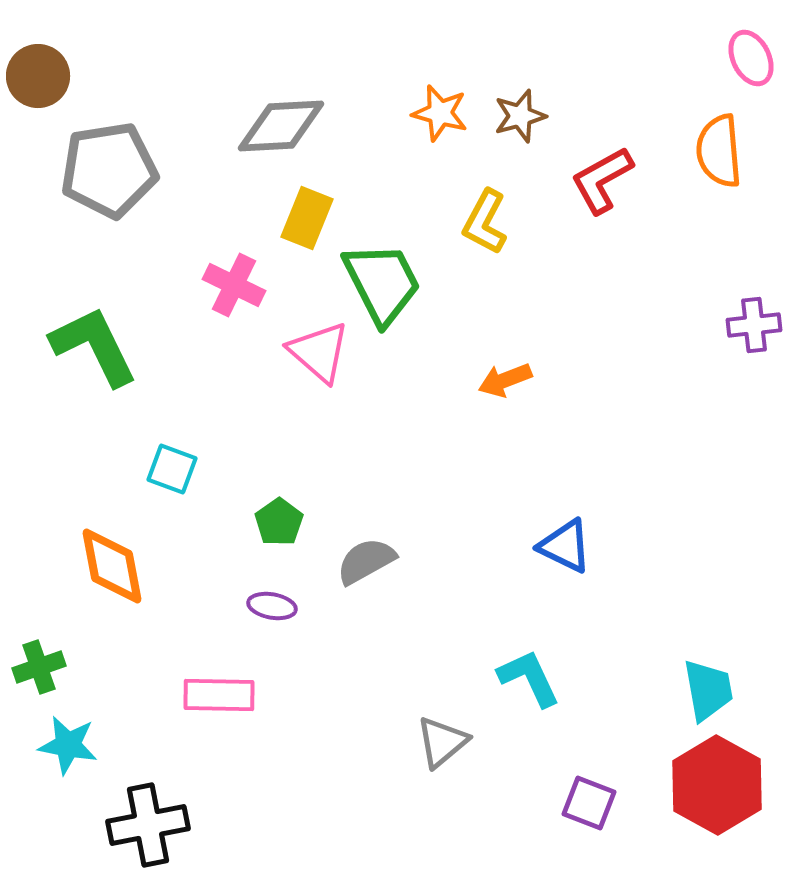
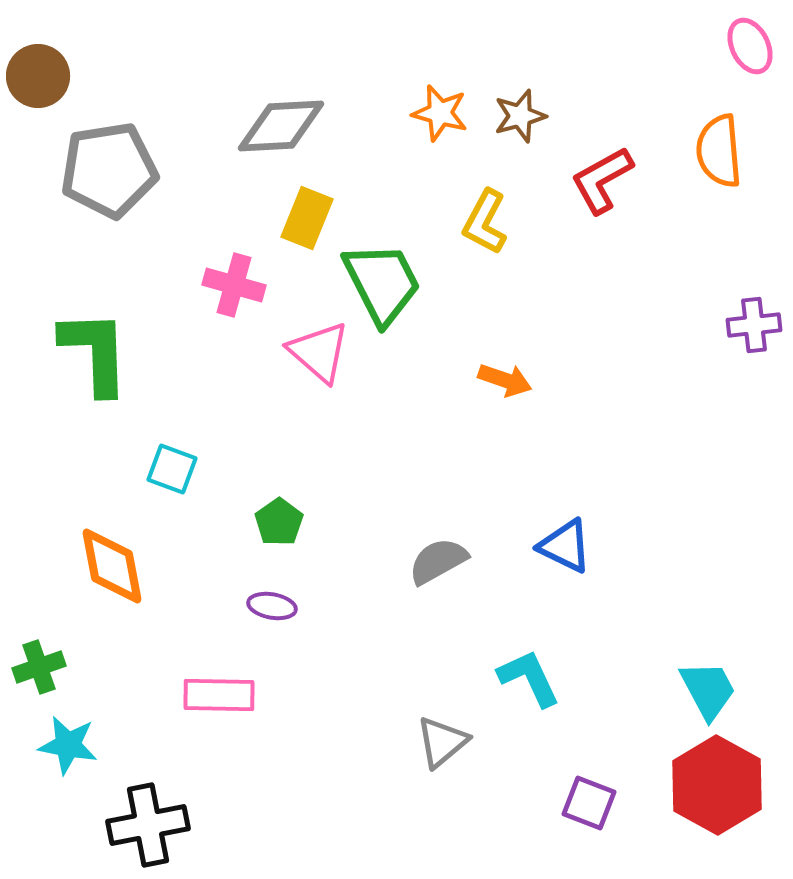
pink ellipse: moved 1 px left, 12 px up
pink cross: rotated 10 degrees counterclockwise
green L-shape: moved 1 px right, 6 px down; rotated 24 degrees clockwise
orange arrow: rotated 140 degrees counterclockwise
gray semicircle: moved 72 px right
cyan trapezoid: rotated 18 degrees counterclockwise
